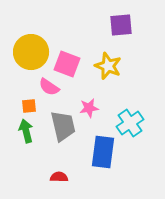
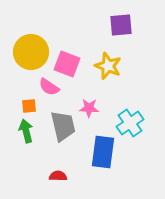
pink star: rotated 12 degrees clockwise
red semicircle: moved 1 px left, 1 px up
